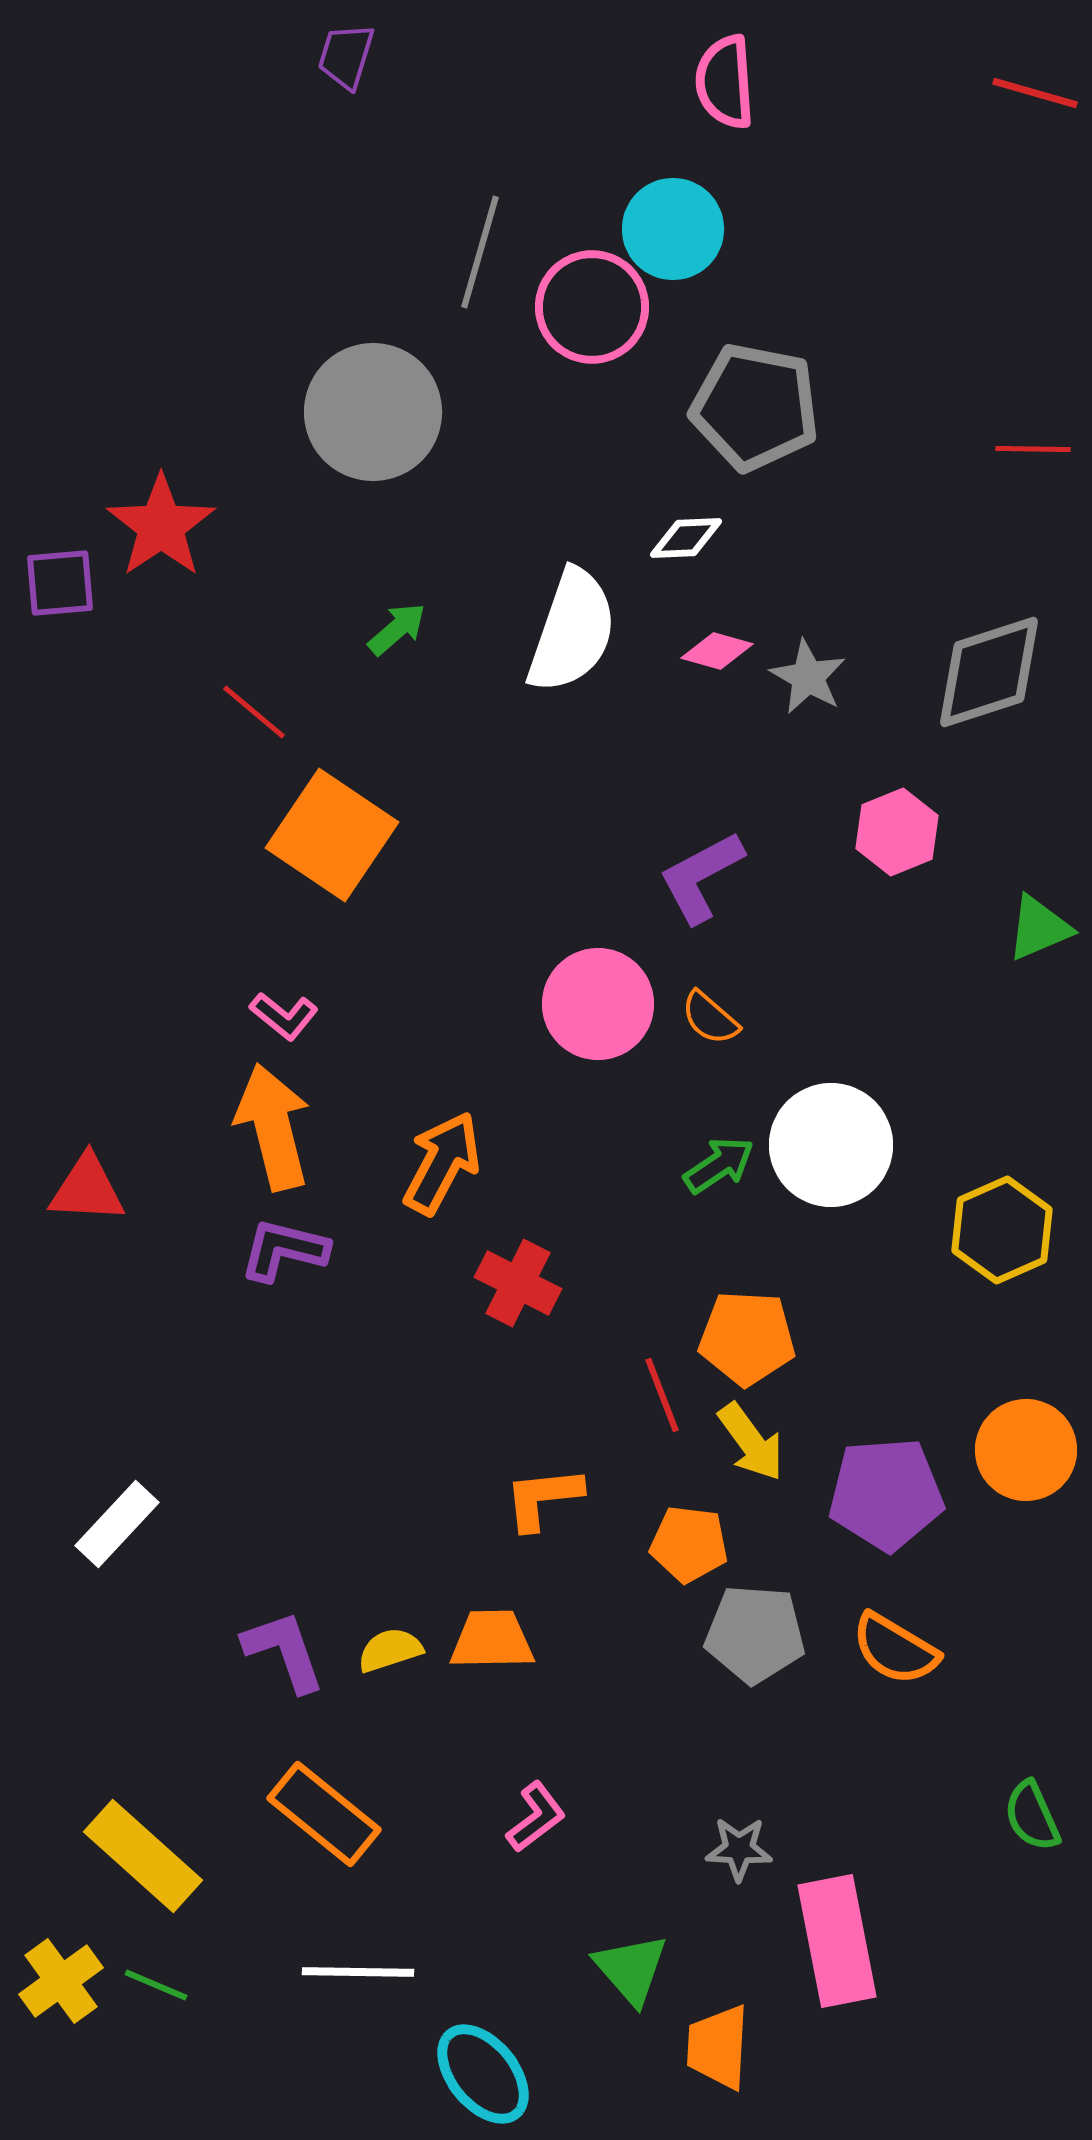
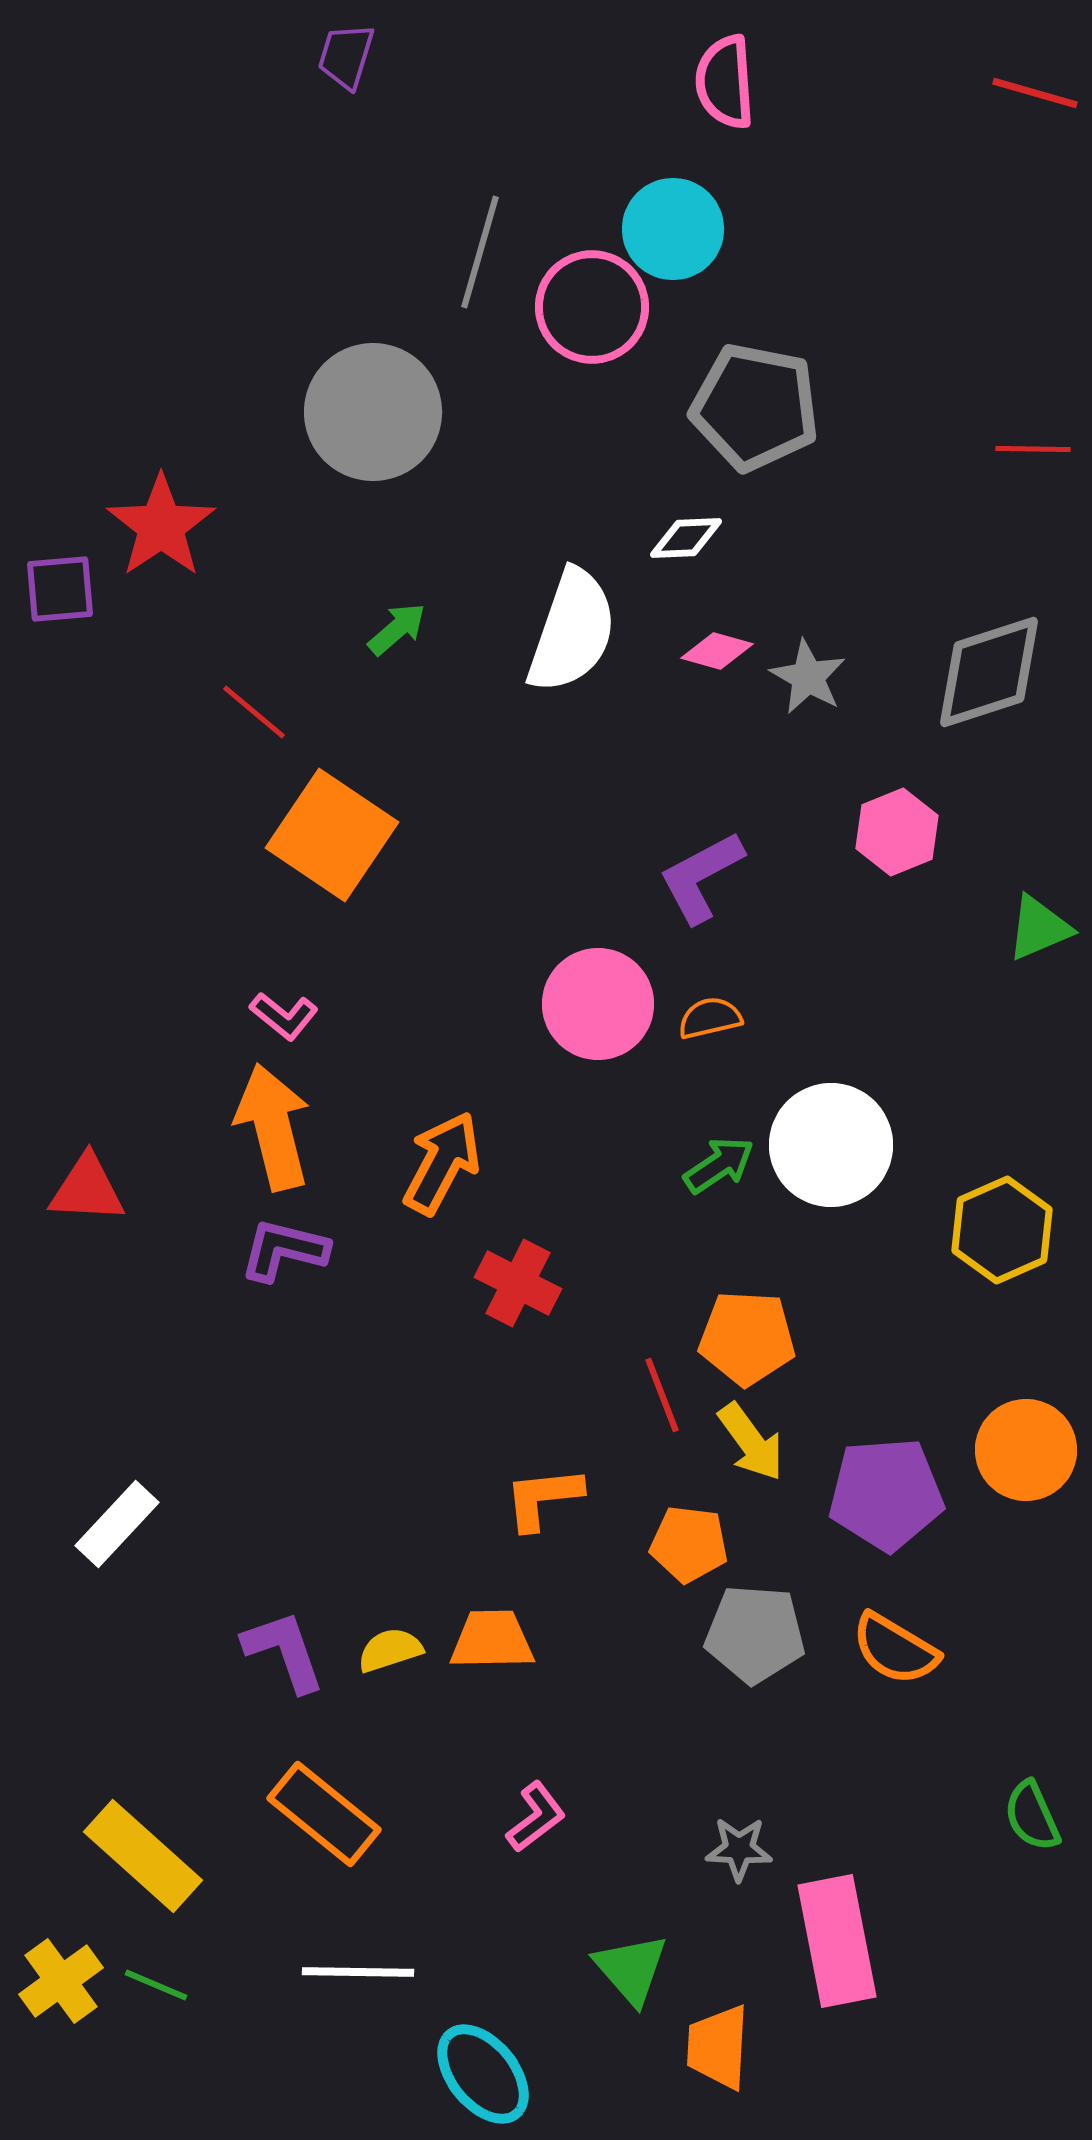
purple square at (60, 583): moved 6 px down
orange semicircle at (710, 1018): rotated 126 degrees clockwise
